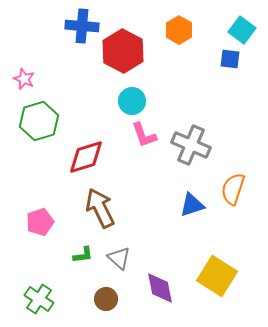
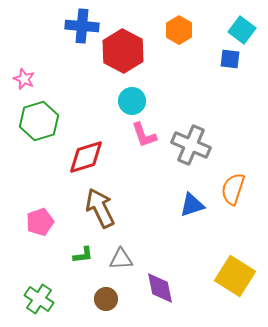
gray triangle: moved 2 px right, 1 px down; rotated 45 degrees counterclockwise
yellow square: moved 18 px right
